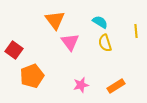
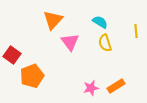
orange triangle: moved 2 px left; rotated 20 degrees clockwise
red square: moved 2 px left, 5 px down
pink star: moved 10 px right, 3 px down
